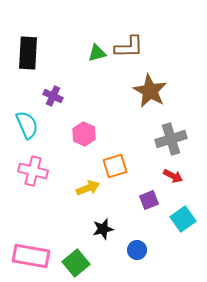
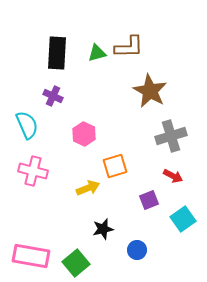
black rectangle: moved 29 px right
gray cross: moved 3 px up
